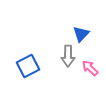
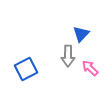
blue square: moved 2 px left, 3 px down
